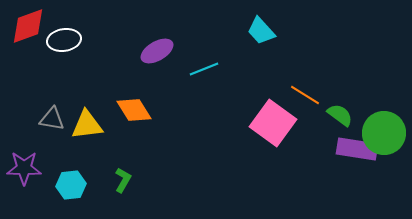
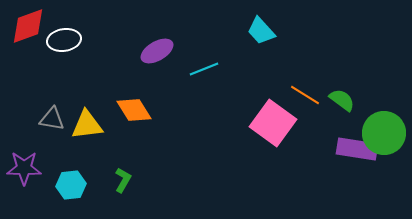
green semicircle: moved 2 px right, 15 px up
